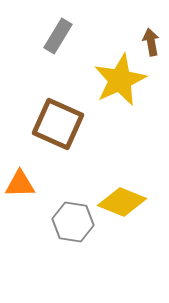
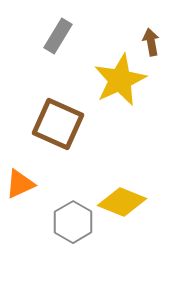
orange triangle: rotated 24 degrees counterclockwise
gray hexagon: rotated 21 degrees clockwise
